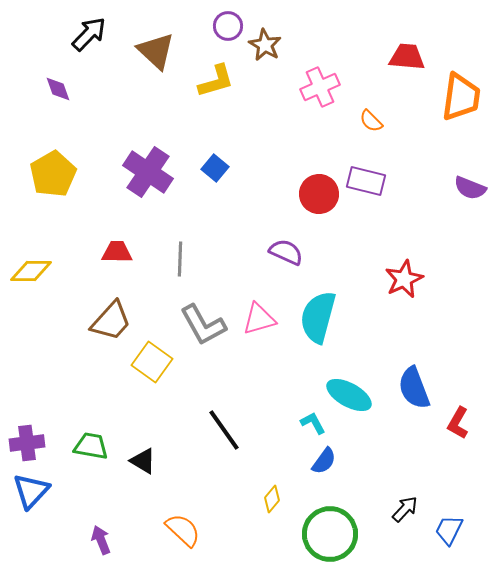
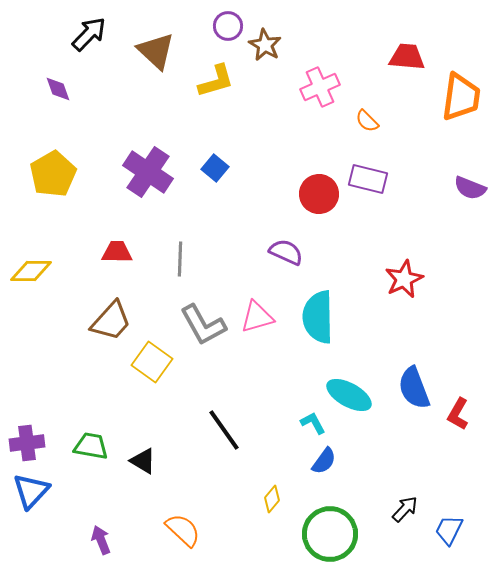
orange semicircle at (371, 121): moved 4 px left
purple rectangle at (366, 181): moved 2 px right, 2 px up
cyan semicircle at (318, 317): rotated 16 degrees counterclockwise
pink triangle at (259, 319): moved 2 px left, 2 px up
red L-shape at (458, 423): moved 9 px up
